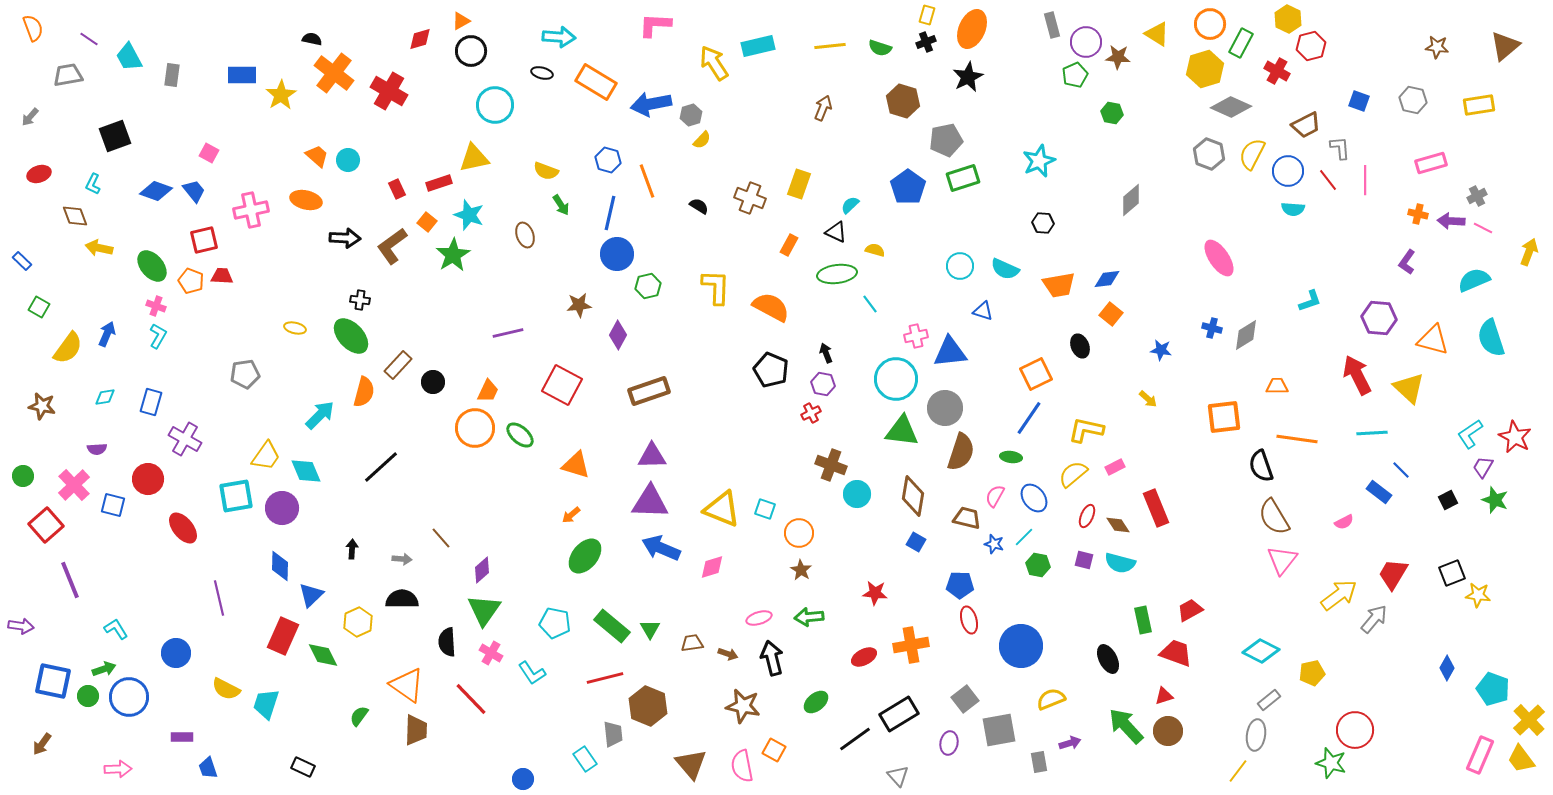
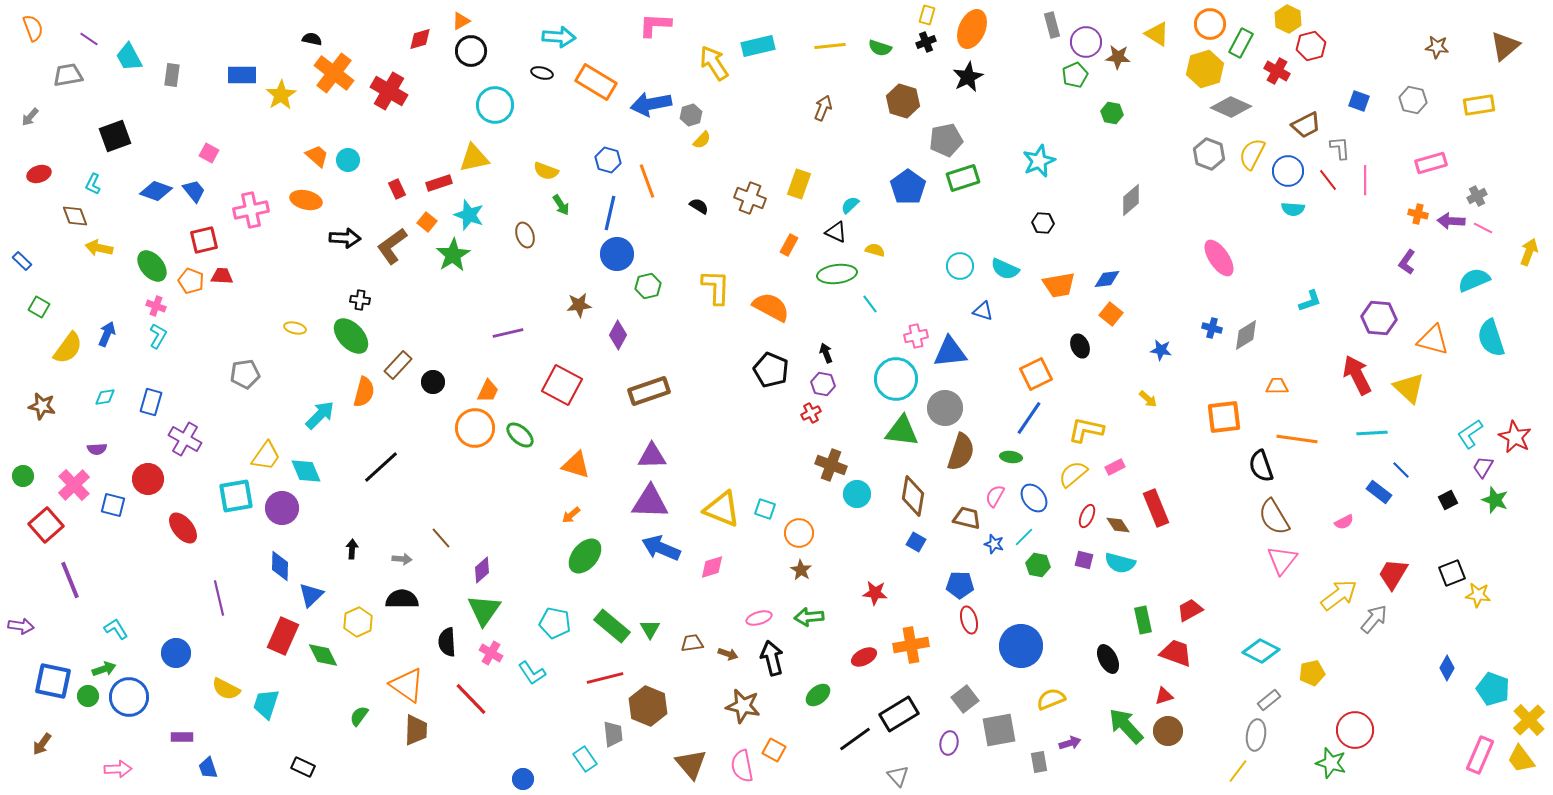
green ellipse at (816, 702): moved 2 px right, 7 px up
